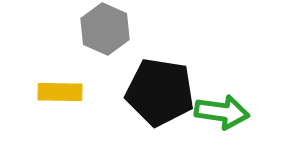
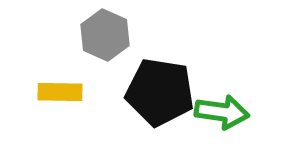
gray hexagon: moved 6 px down
